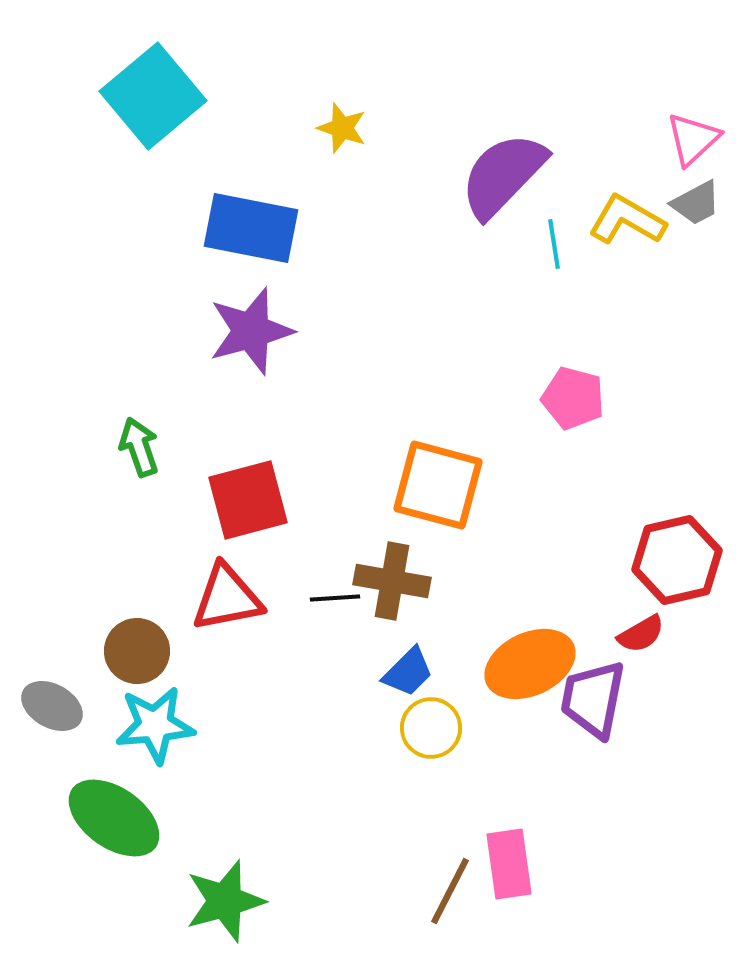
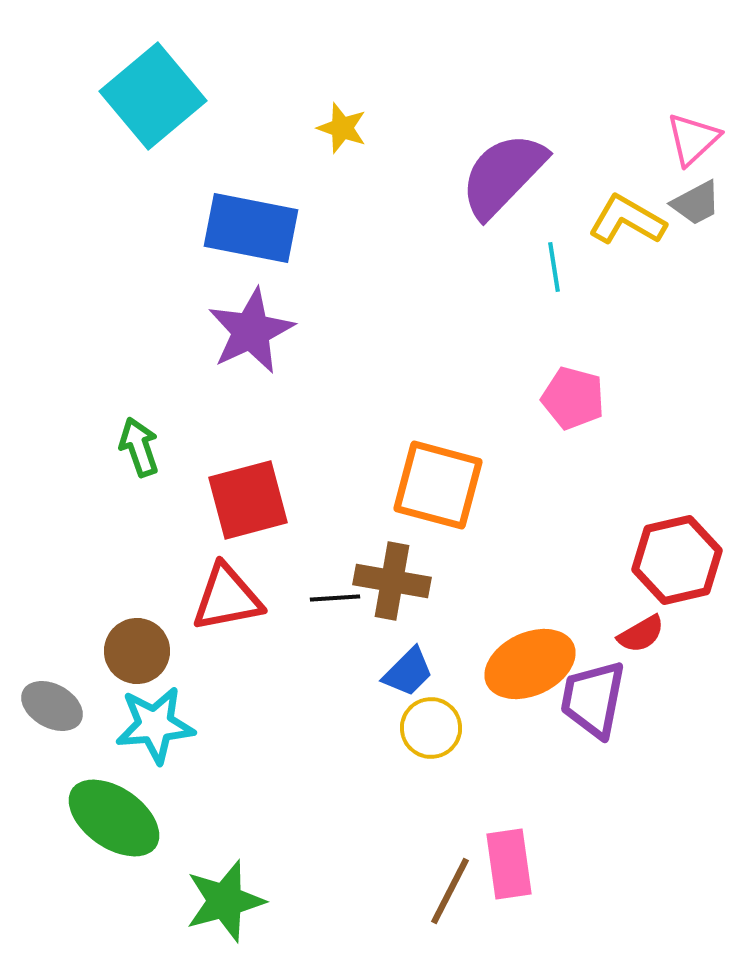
cyan line: moved 23 px down
purple star: rotated 10 degrees counterclockwise
